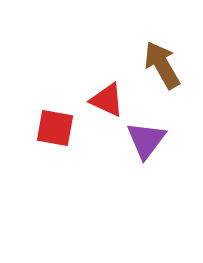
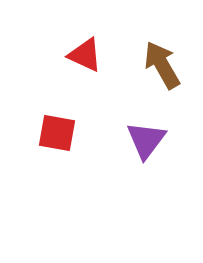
red triangle: moved 22 px left, 45 px up
red square: moved 2 px right, 5 px down
